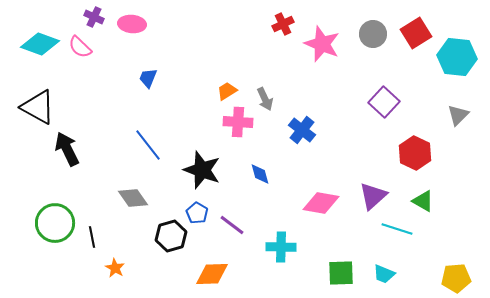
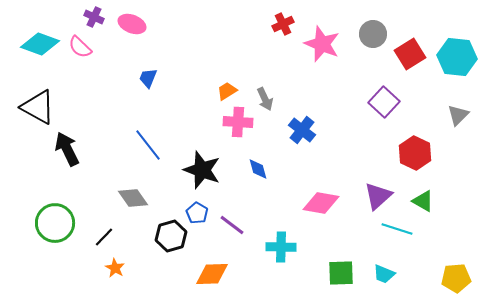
pink ellipse: rotated 16 degrees clockwise
red square: moved 6 px left, 21 px down
blue diamond: moved 2 px left, 5 px up
purple triangle: moved 5 px right
black line: moved 12 px right; rotated 55 degrees clockwise
